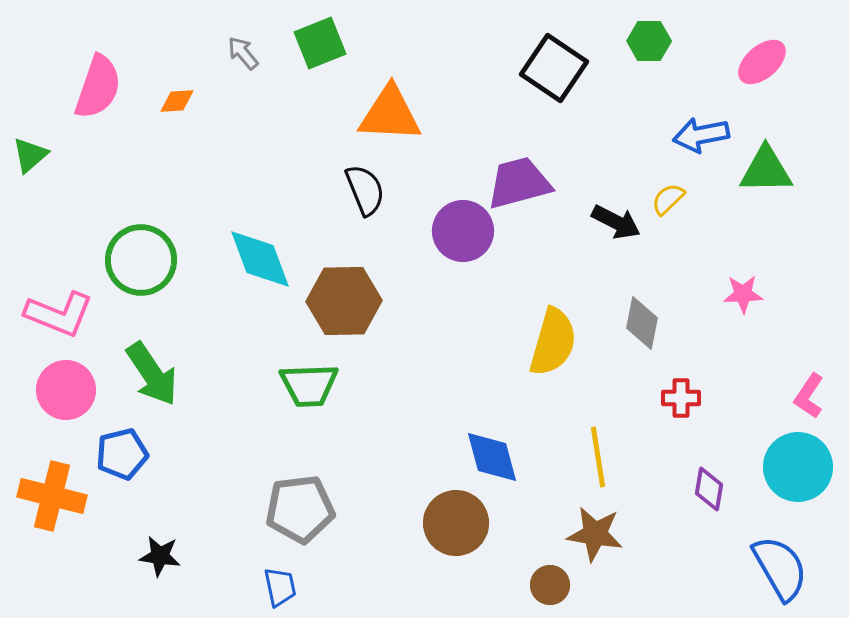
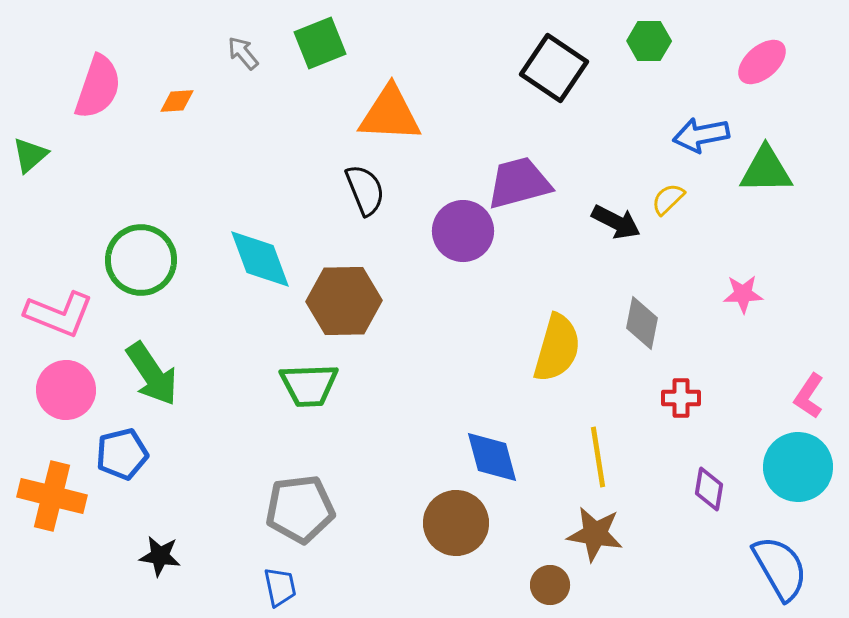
yellow semicircle at (553, 342): moved 4 px right, 6 px down
